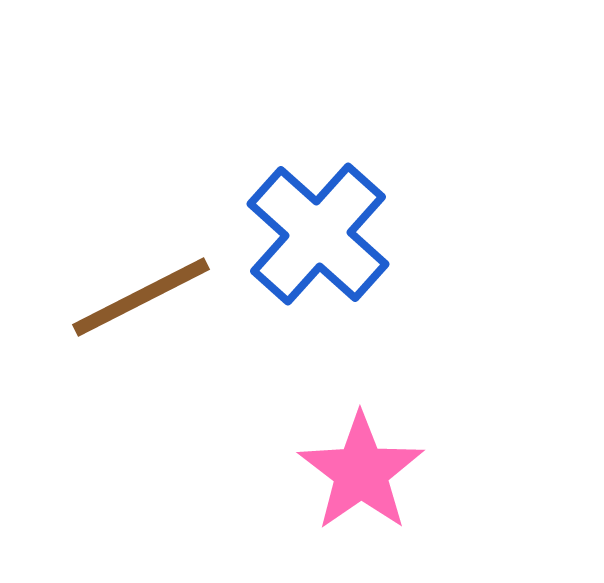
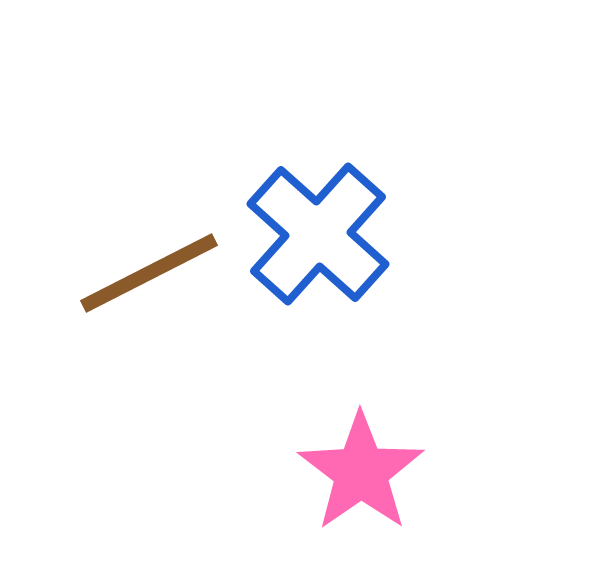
brown line: moved 8 px right, 24 px up
